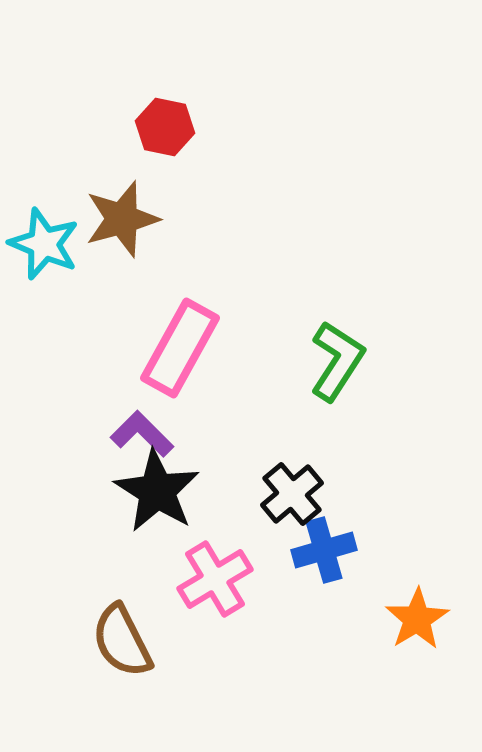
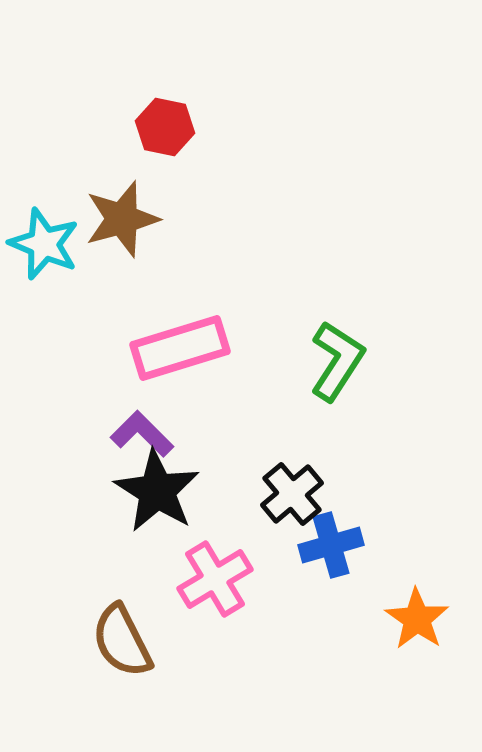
pink rectangle: rotated 44 degrees clockwise
blue cross: moved 7 px right, 5 px up
orange star: rotated 6 degrees counterclockwise
